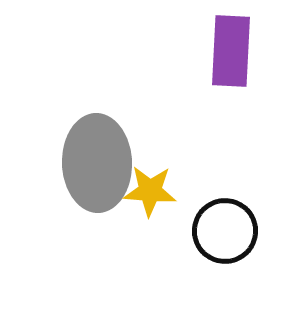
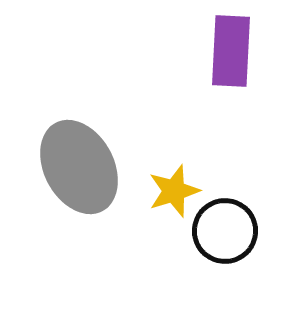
gray ellipse: moved 18 px left, 4 px down; rotated 26 degrees counterclockwise
yellow star: moved 24 px right; rotated 22 degrees counterclockwise
